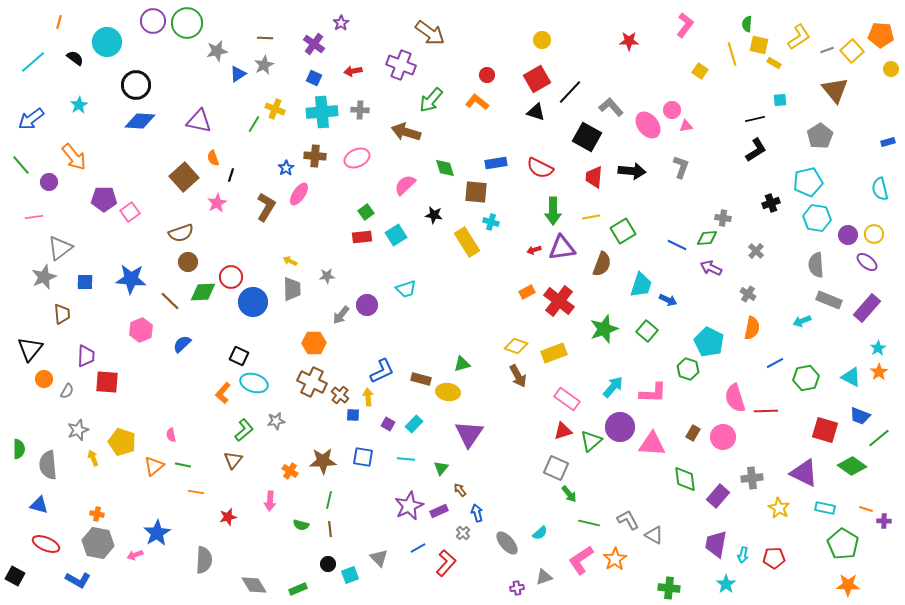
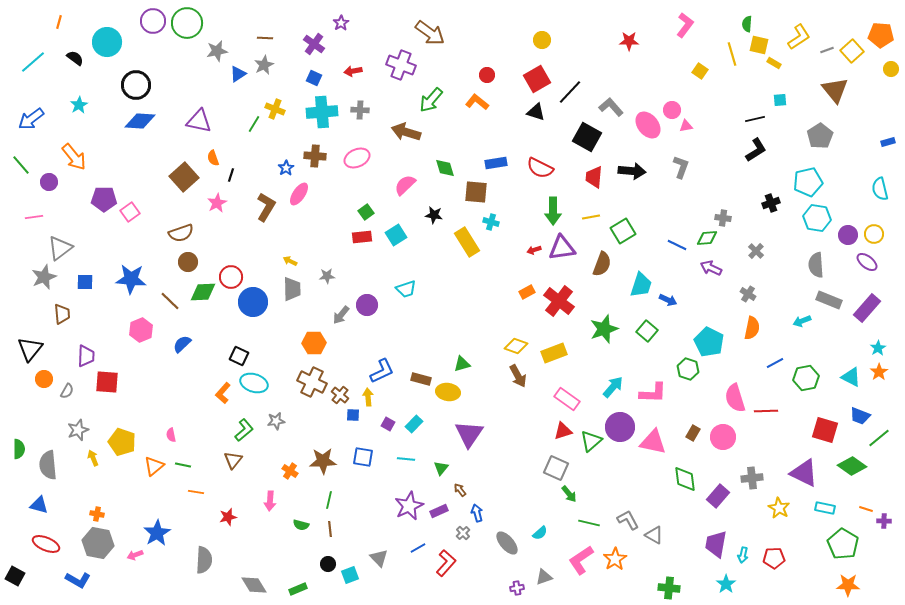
pink triangle at (652, 444): moved 1 px right, 2 px up; rotated 8 degrees clockwise
